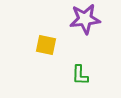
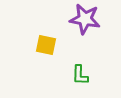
purple star: rotated 16 degrees clockwise
